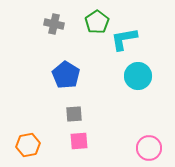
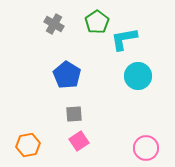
gray cross: rotated 18 degrees clockwise
blue pentagon: moved 1 px right
pink square: rotated 30 degrees counterclockwise
pink circle: moved 3 px left
